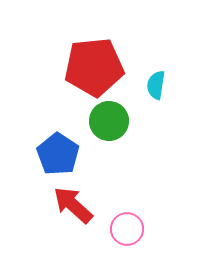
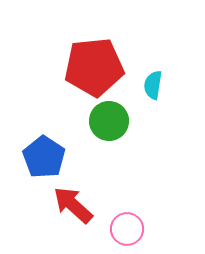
cyan semicircle: moved 3 px left
blue pentagon: moved 14 px left, 3 px down
